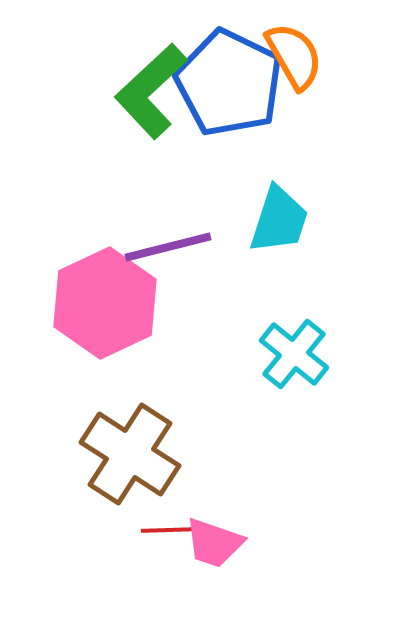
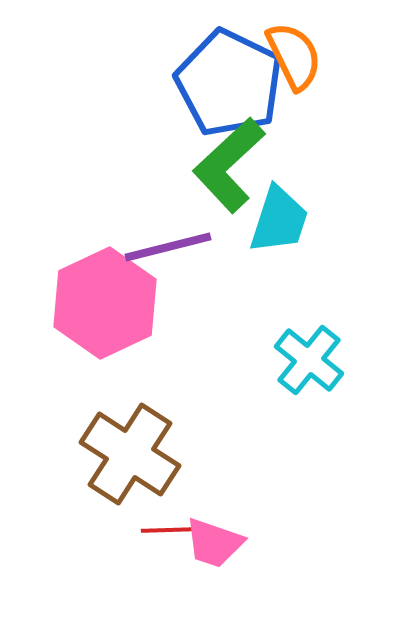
orange semicircle: rotated 4 degrees clockwise
green L-shape: moved 78 px right, 74 px down
cyan cross: moved 15 px right, 6 px down
